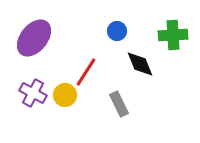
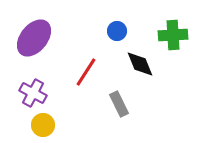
yellow circle: moved 22 px left, 30 px down
